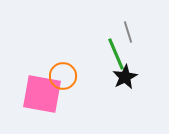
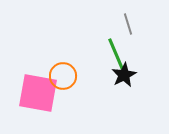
gray line: moved 8 px up
black star: moved 1 px left, 2 px up
pink square: moved 4 px left, 1 px up
